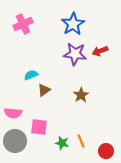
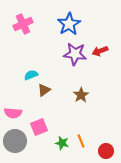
blue star: moved 4 px left
pink square: rotated 30 degrees counterclockwise
